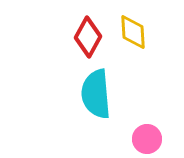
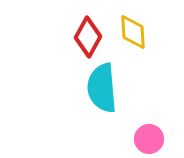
cyan semicircle: moved 6 px right, 6 px up
pink circle: moved 2 px right
